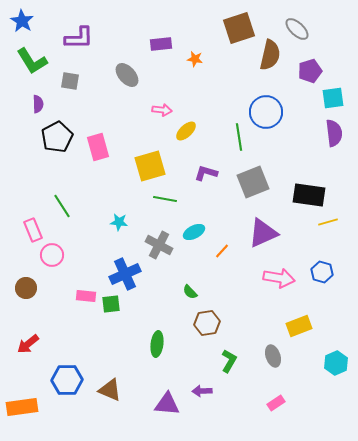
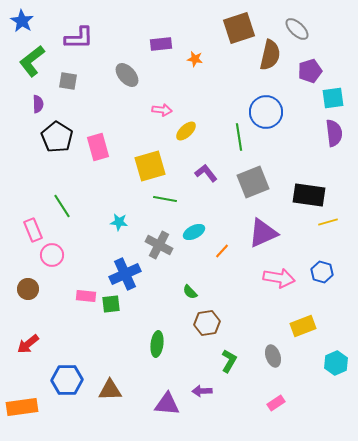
green L-shape at (32, 61): rotated 84 degrees clockwise
gray square at (70, 81): moved 2 px left
black pentagon at (57, 137): rotated 12 degrees counterclockwise
purple L-shape at (206, 173): rotated 35 degrees clockwise
brown circle at (26, 288): moved 2 px right, 1 px down
yellow rectangle at (299, 326): moved 4 px right
brown triangle at (110, 390): rotated 25 degrees counterclockwise
